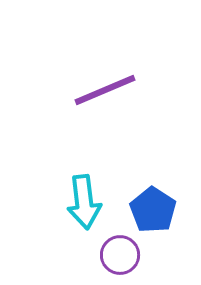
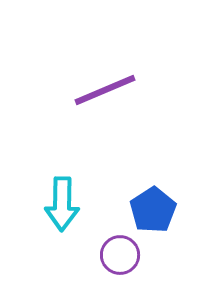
cyan arrow: moved 22 px left, 2 px down; rotated 8 degrees clockwise
blue pentagon: rotated 6 degrees clockwise
